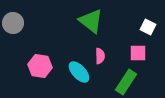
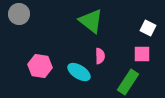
gray circle: moved 6 px right, 9 px up
white square: moved 1 px down
pink square: moved 4 px right, 1 px down
cyan ellipse: rotated 15 degrees counterclockwise
green rectangle: moved 2 px right
